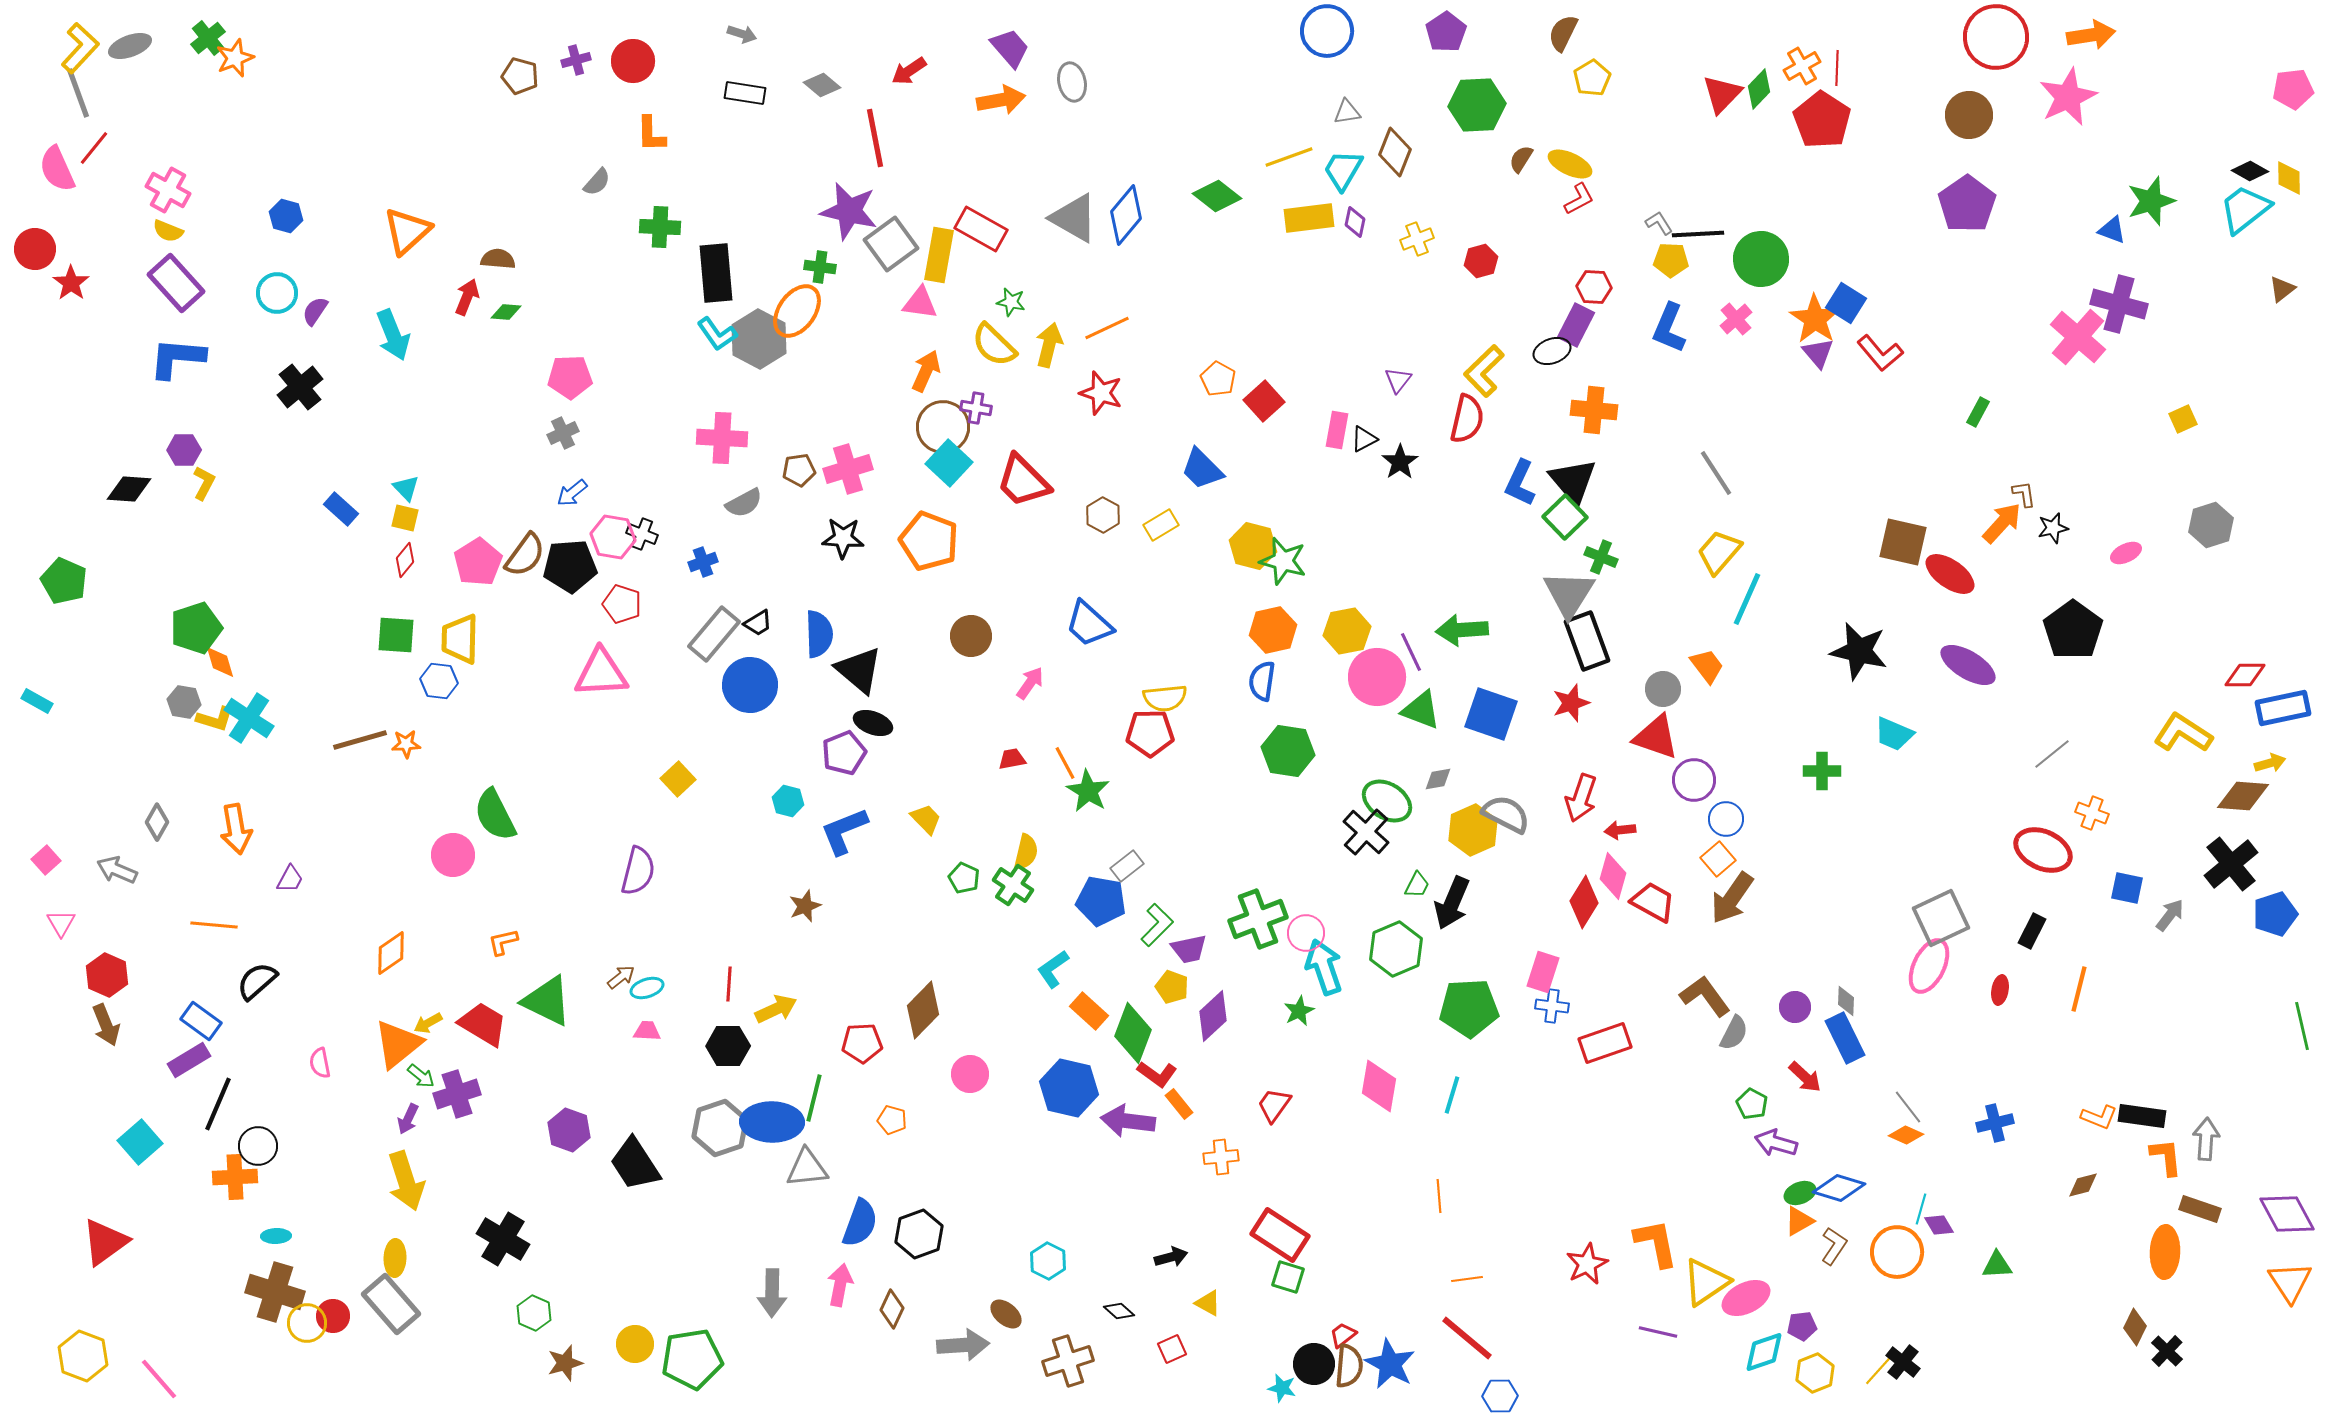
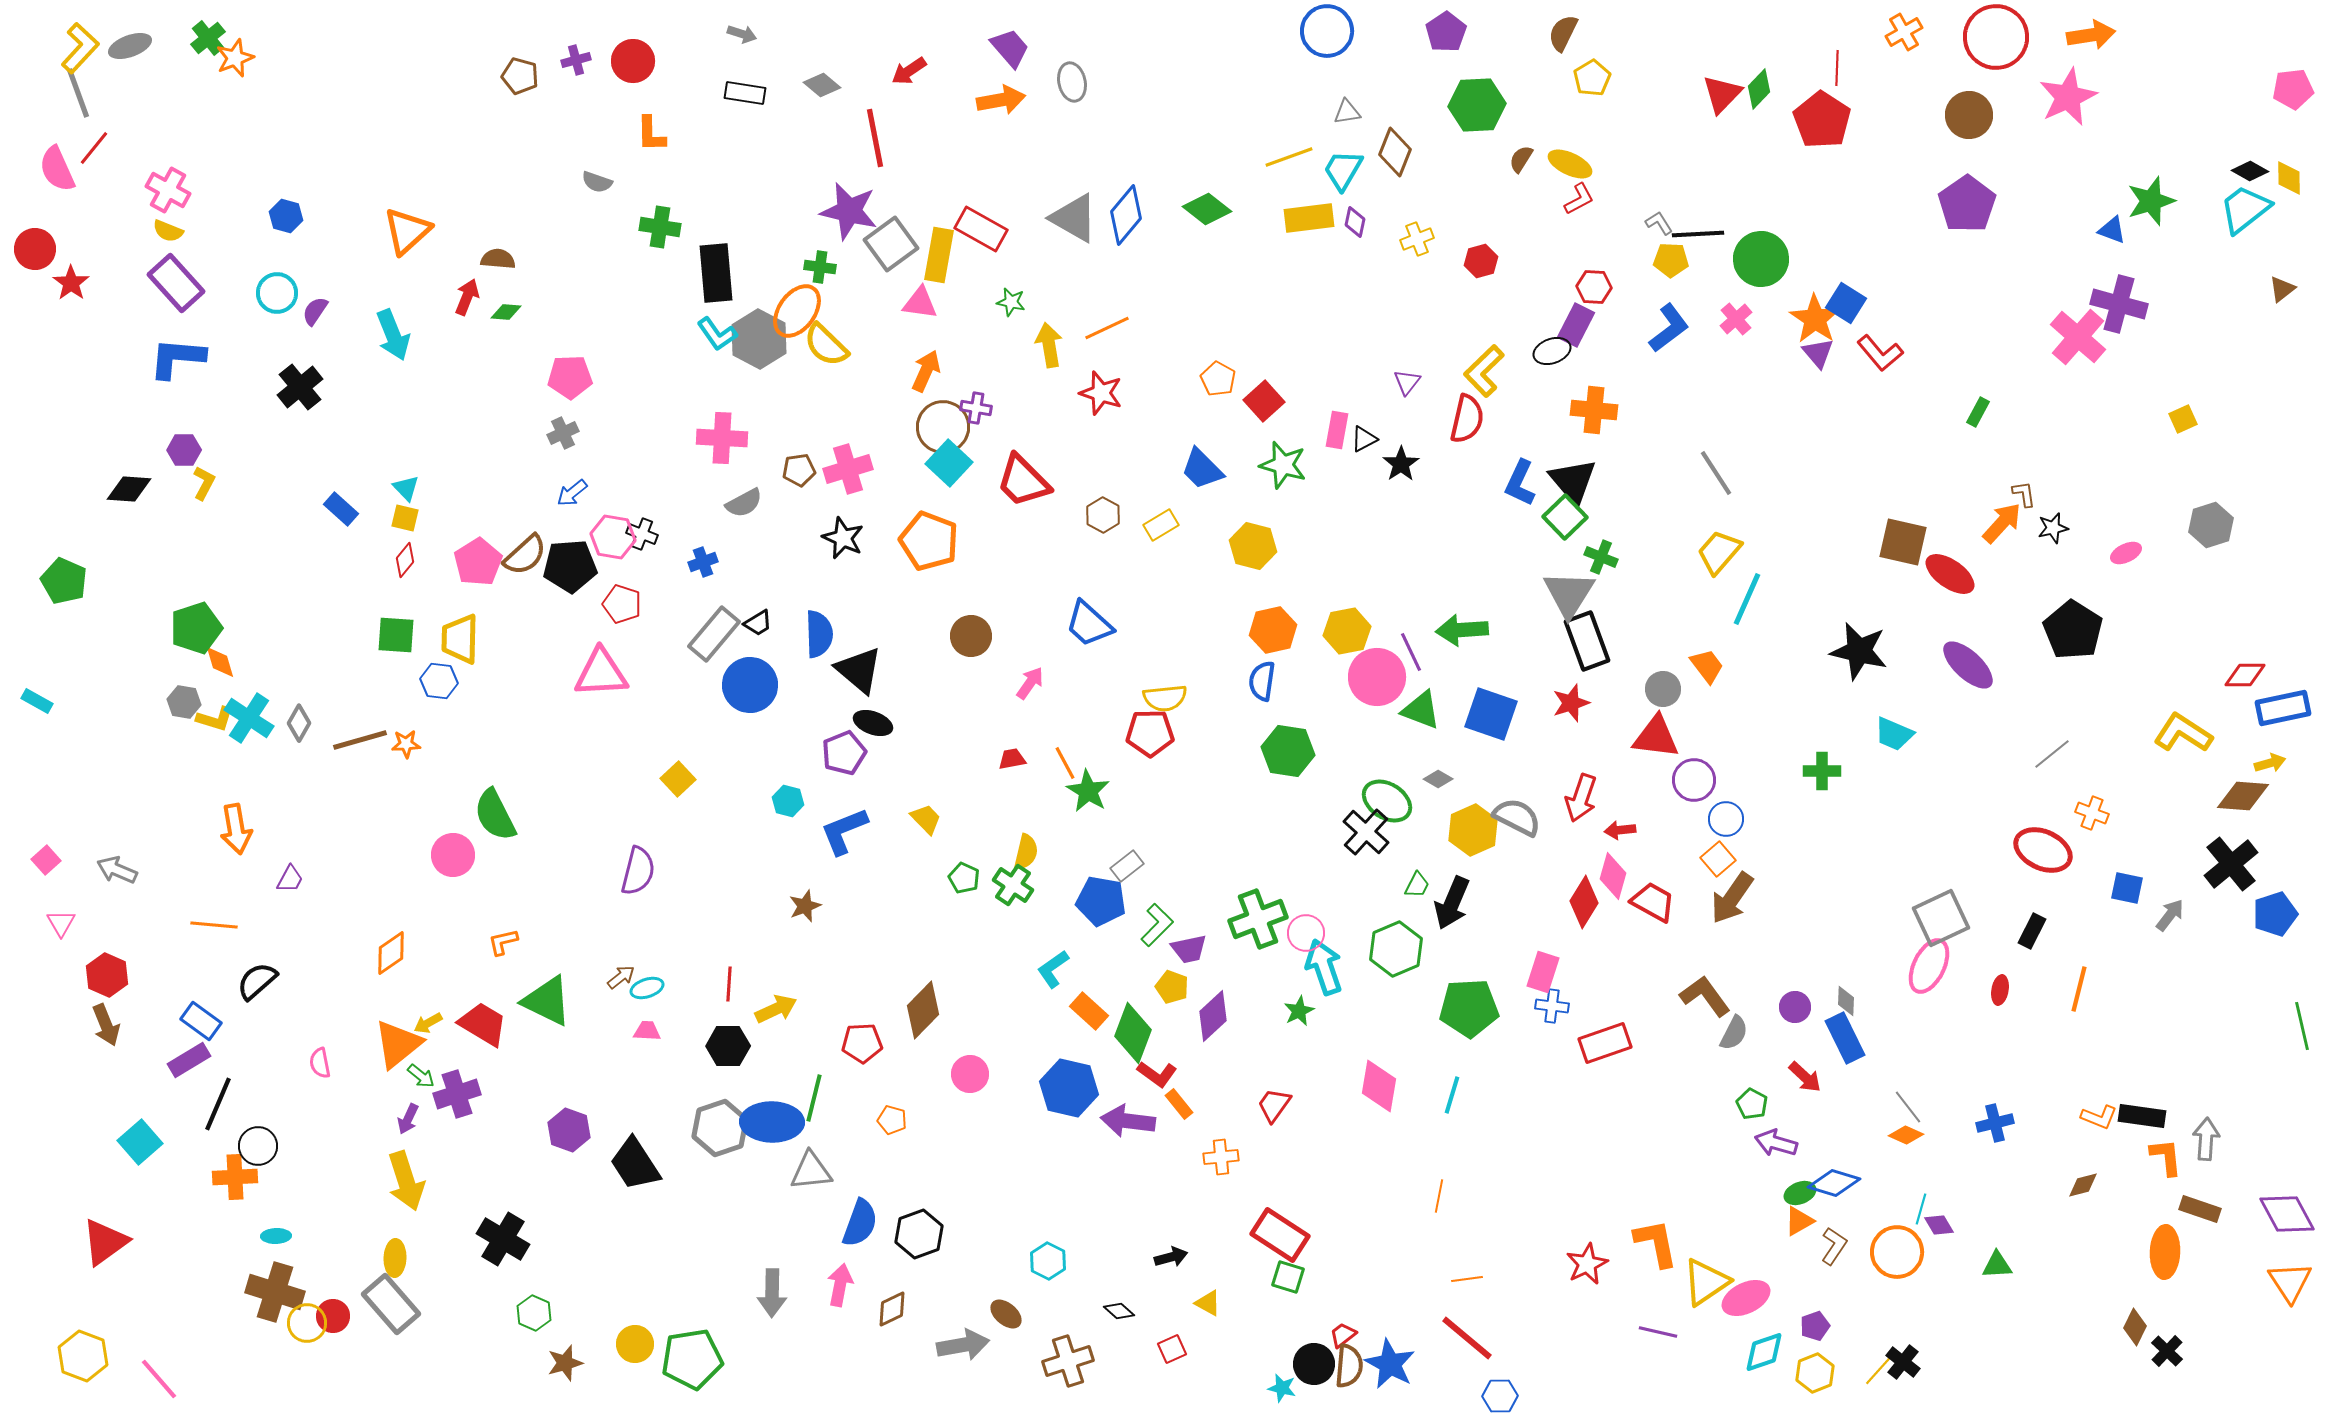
orange cross at (1802, 66): moved 102 px right, 34 px up
gray semicircle at (597, 182): rotated 68 degrees clockwise
green diamond at (1217, 196): moved 10 px left, 13 px down
green cross at (660, 227): rotated 6 degrees clockwise
blue L-shape at (1669, 328): rotated 150 degrees counterclockwise
yellow semicircle at (994, 345): moved 168 px left
yellow arrow at (1049, 345): rotated 24 degrees counterclockwise
purple triangle at (1398, 380): moved 9 px right, 2 px down
black star at (1400, 462): moved 1 px right, 2 px down
black star at (843, 538): rotated 21 degrees clockwise
brown semicircle at (525, 555): rotated 12 degrees clockwise
green star at (1283, 561): moved 96 px up
black pentagon at (2073, 630): rotated 4 degrees counterclockwise
purple ellipse at (1968, 665): rotated 12 degrees clockwise
red triangle at (1656, 737): rotated 12 degrees counterclockwise
gray diamond at (1438, 779): rotated 40 degrees clockwise
gray semicircle at (1506, 814): moved 11 px right, 3 px down
gray diamond at (157, 822): moved 142 px right, 99 px up
gray triangle at (807, 1168): moved 4 px right, 3 px down
blue diamond at (1839, 1188): moved 5 px left, 5 px up
orange line at (1439, 1196): rotated 16 degrees clockwise
brown diamond at (892, 1309): rotated 39 degrees clockwise
purple pentagon at (1802, 1326): moved 13 px right; rotated 12 degrees counterclockwise
gray arrow at (963, 1345): rotated 6 degrees counterclockwise
